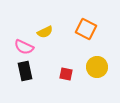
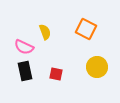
yellow semicircle: rotated 84 degrees counterclockwise
red square: moved 10 px left
